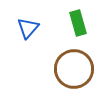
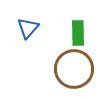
green rectangle: moved 10 px down; rotated 15 degrees clockwise
